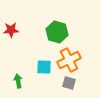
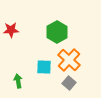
green hexagon: rotated 15 degrees clockwise
orange cross: rotated 20 degrees counterclockwise
gray square: rotated 24 degrees clockwise
